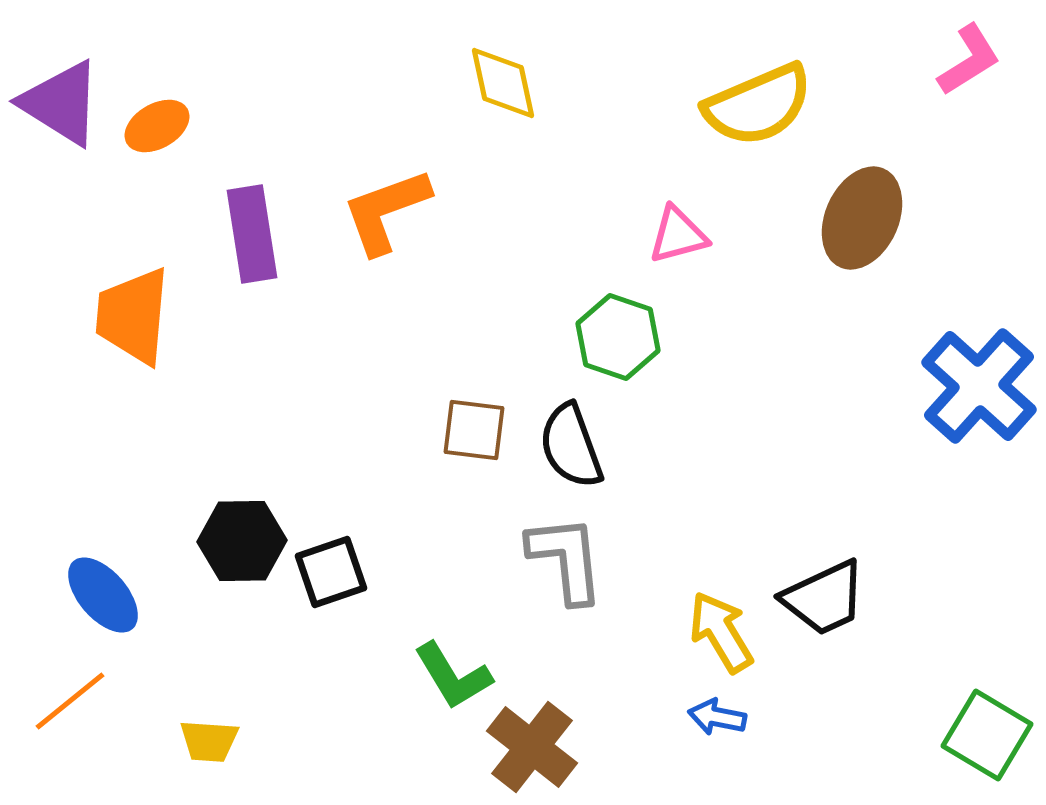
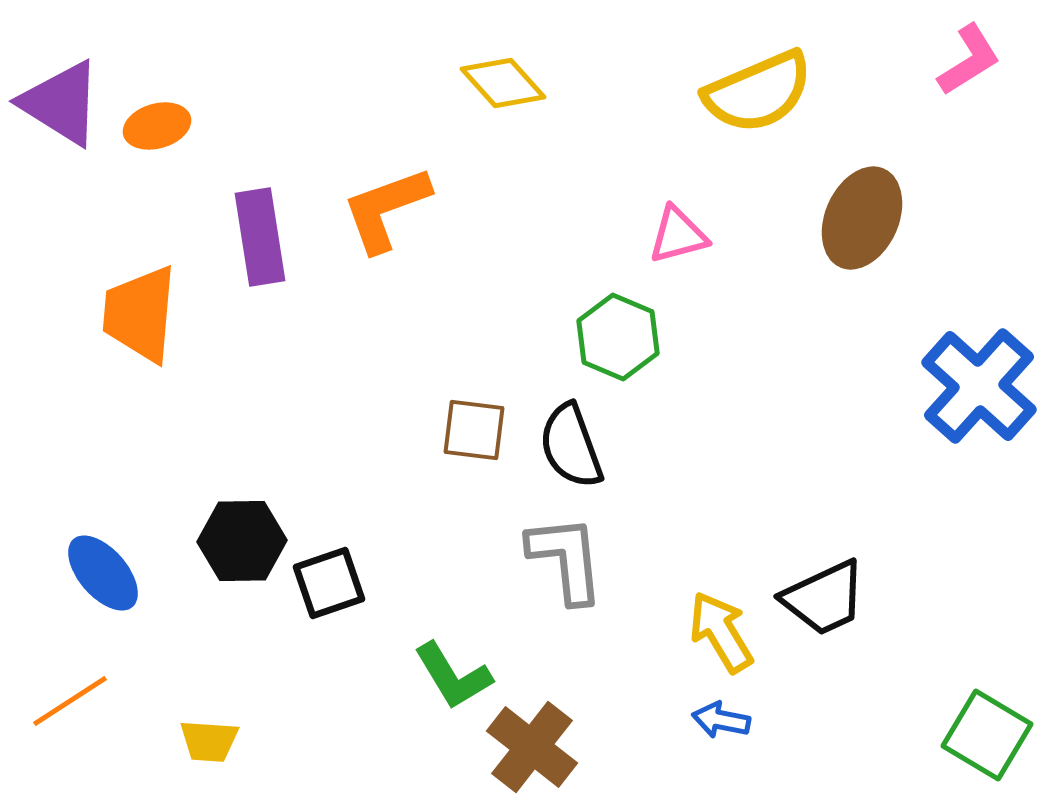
yellow diamond: rotated 30 degrees counterclockwise
yellow semicircle: moved 13 px up
orange ellipse: rotated 14 degrees clockwise
orange L-shape: moved 2 px up
purple rectangle: moved 8 px right, 3 px down
orange trapezoid: moved 7 px right, 2 px up
green hexagon: rotated 4 degrees clockwise
black square: moved 2 px left, 11 px down
blue ellipse: moved 22 px up
orange line: rotated 6 degrees clockwise
blue arrow: moved 4 px right, 3 px down
